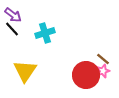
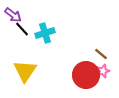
black line: moved 10 px right
brown line: moved 2 px left, 5 px up
